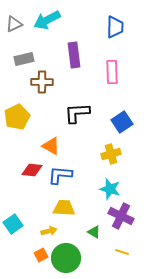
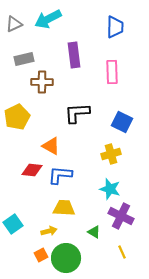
cyan arrow: moved 1 px right, 1 px up
blue square: rotated 30 degrees counterclockwise
yellow line: rotated 48 degrees clockwise
